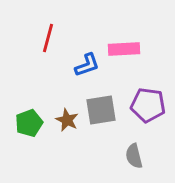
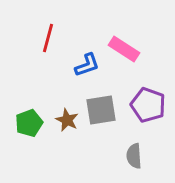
pink rectangle: rotated 36 degrees clockwise
purple pentagon: rotated 12 degrees clockwise
gray semicircle: rotated 10 degrees clockwise
